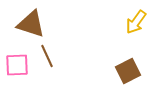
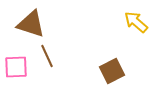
yellow arrow: rotated 95 degrees clockwise
pink square: moved 1 px left, 2 px down
brown square: moved 16 px left
